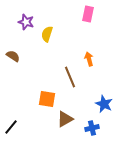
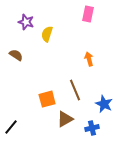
brown semicircle: moved 3 px right, 1 px up
brown line: moved 5 px right, 13 px down
orange square: rotated 24 degrees counterclockwise
